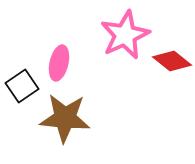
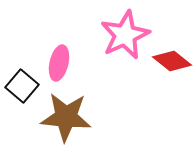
black square: rotated 16 degrees counterclockwise
brown star: moved 1 px right, 1 px up
